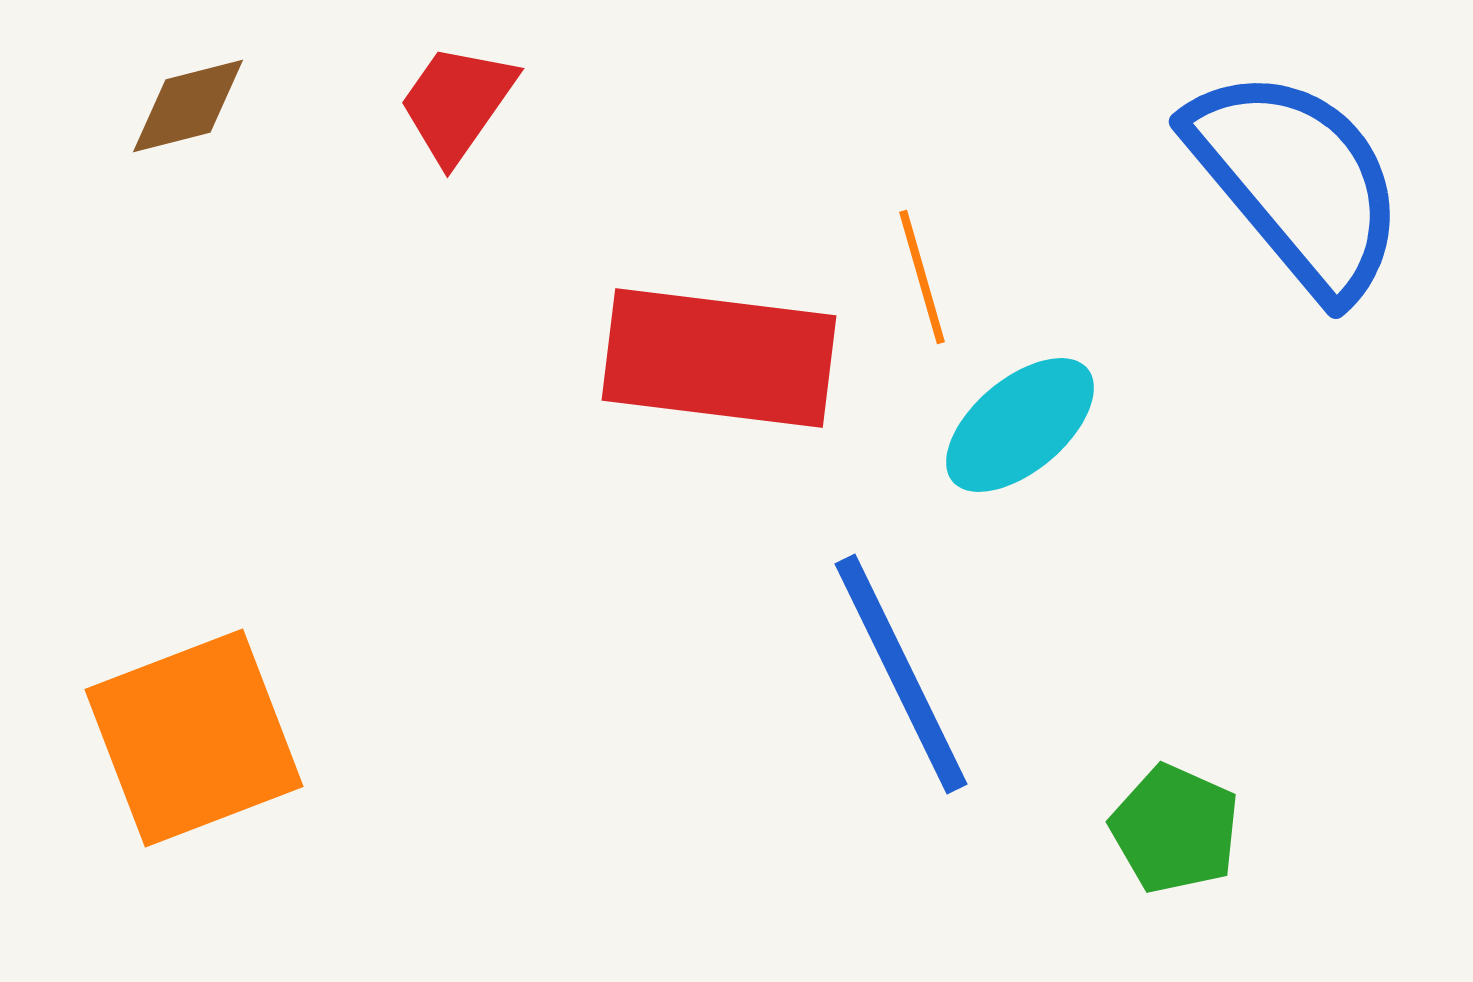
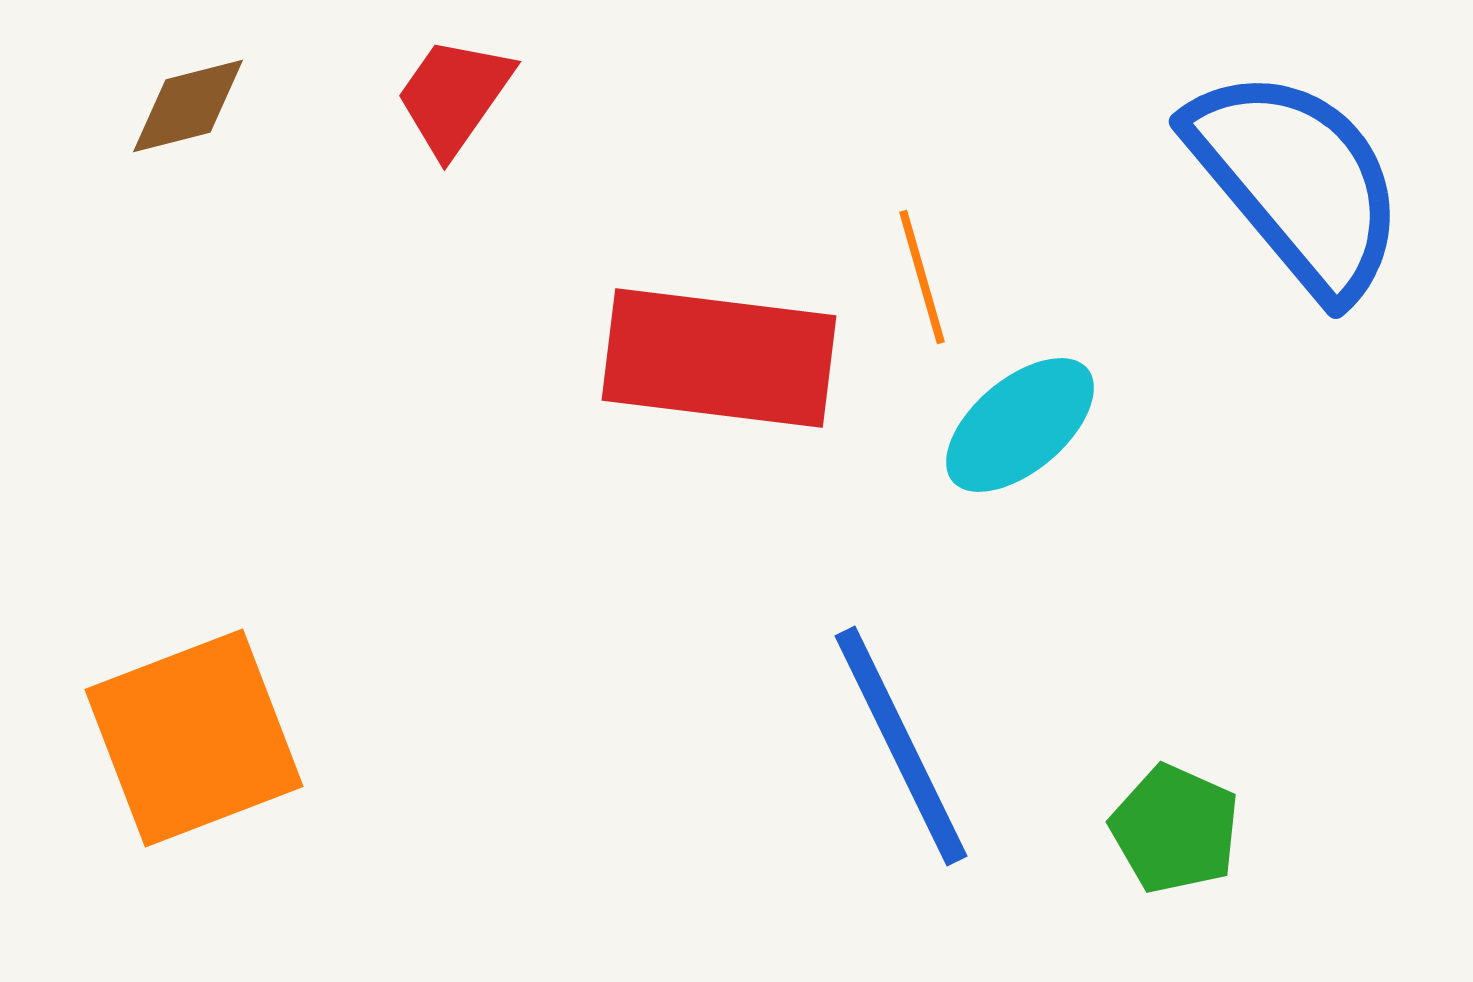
red trapezoid: moved 3 px left, 7 px up
blue line: moved 72 px down
